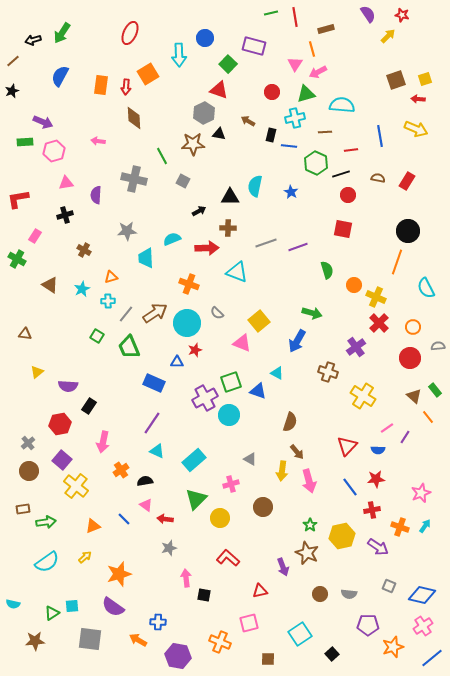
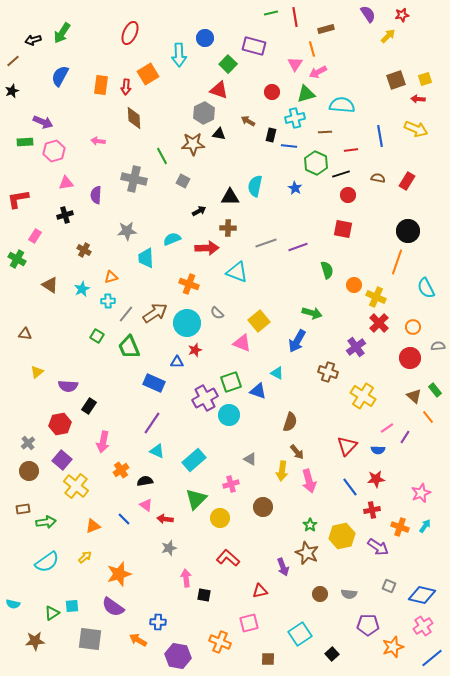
red star at (402, 15): rotated 24 degrees counterclockwise
blue star at (291, 192): moved 4 px right, 4 px up
